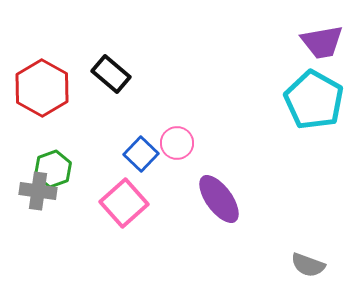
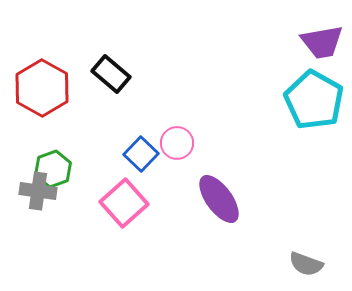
gray semicircle: moved 2 px left, 1 px up
